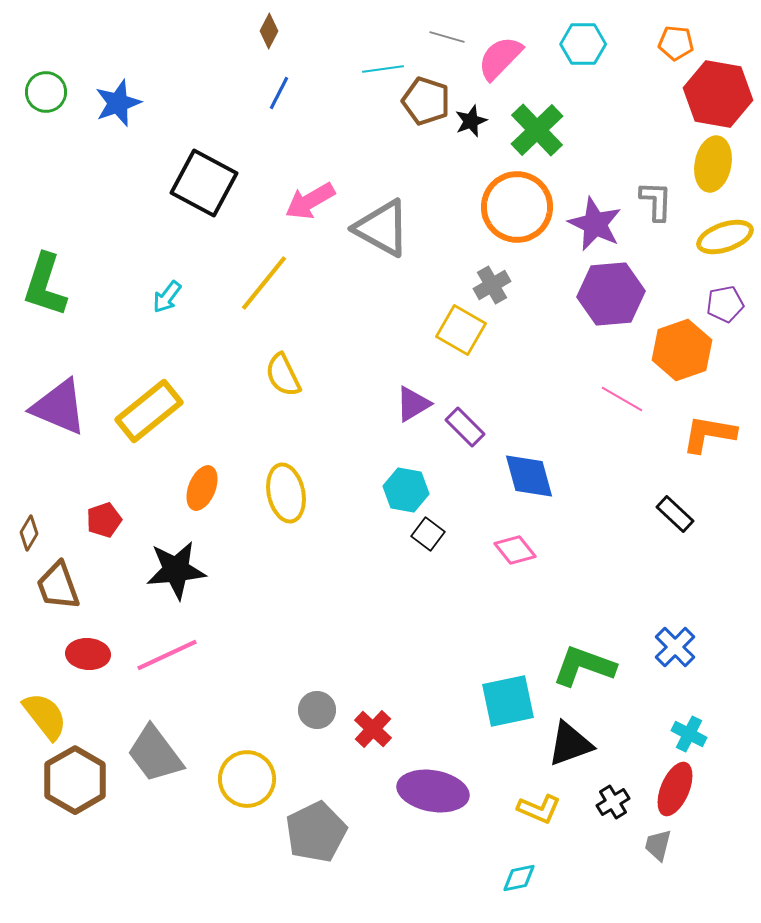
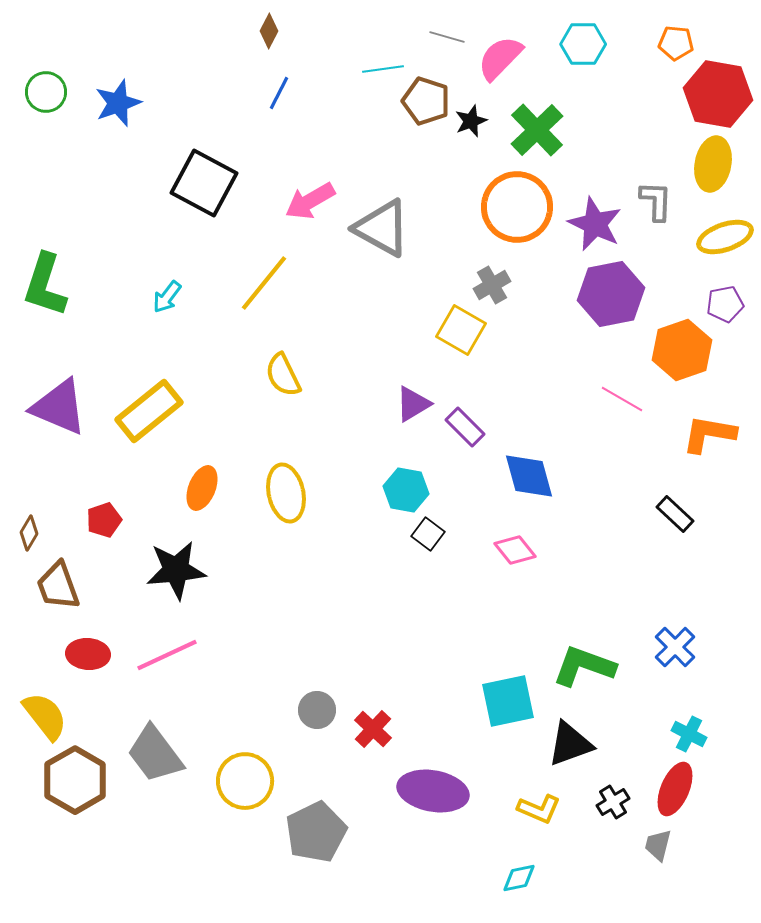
purple hexagon at (611, 294): rotated 6 degrees counterclockwise
yellow circle at (247, 779): moved 2 px left, 2 px down
